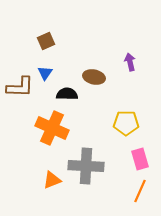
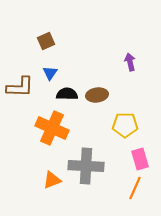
blue triangle: moved 5 px right
brown ellipse: moved 3 px right, 18 px down; rotated 20 degrees counterclockwise
yellow pentagon: moved 1 px left, 2 px down
orange line: moved 5 px left, 3 px up
